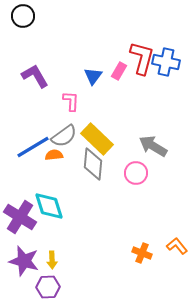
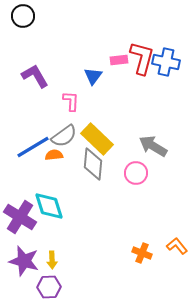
pink rectangle: moved 11 px up; rotated 54 degrees clockwise
purple hexagon: moved 1 px right
